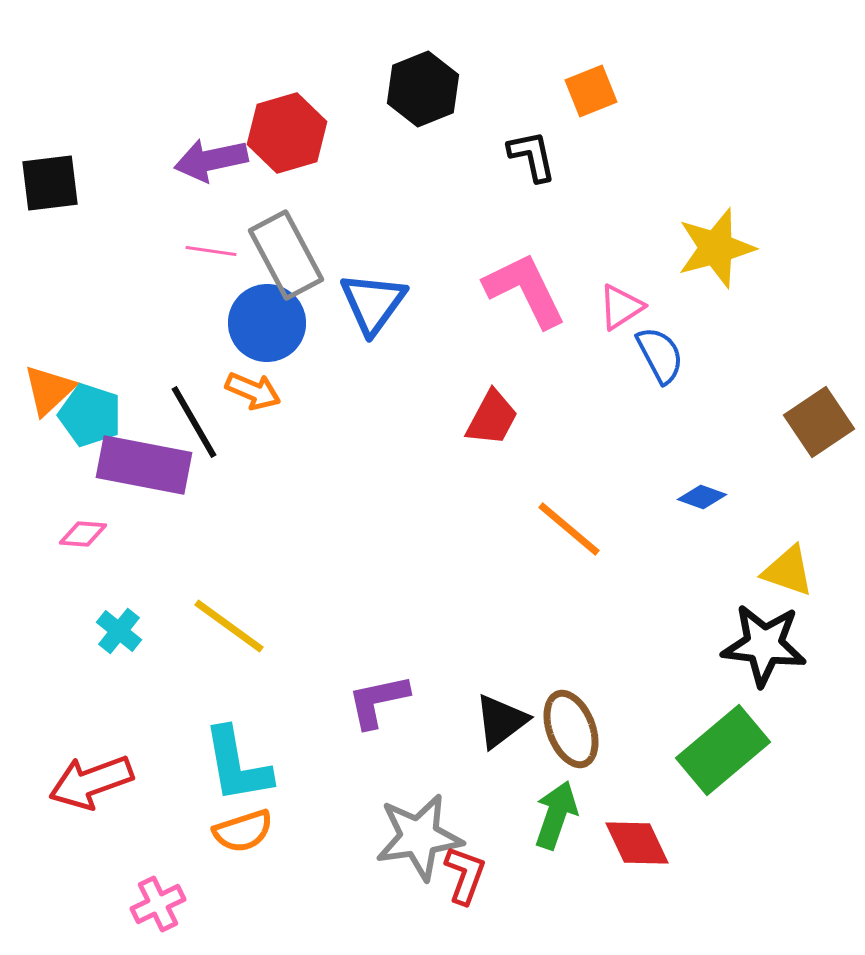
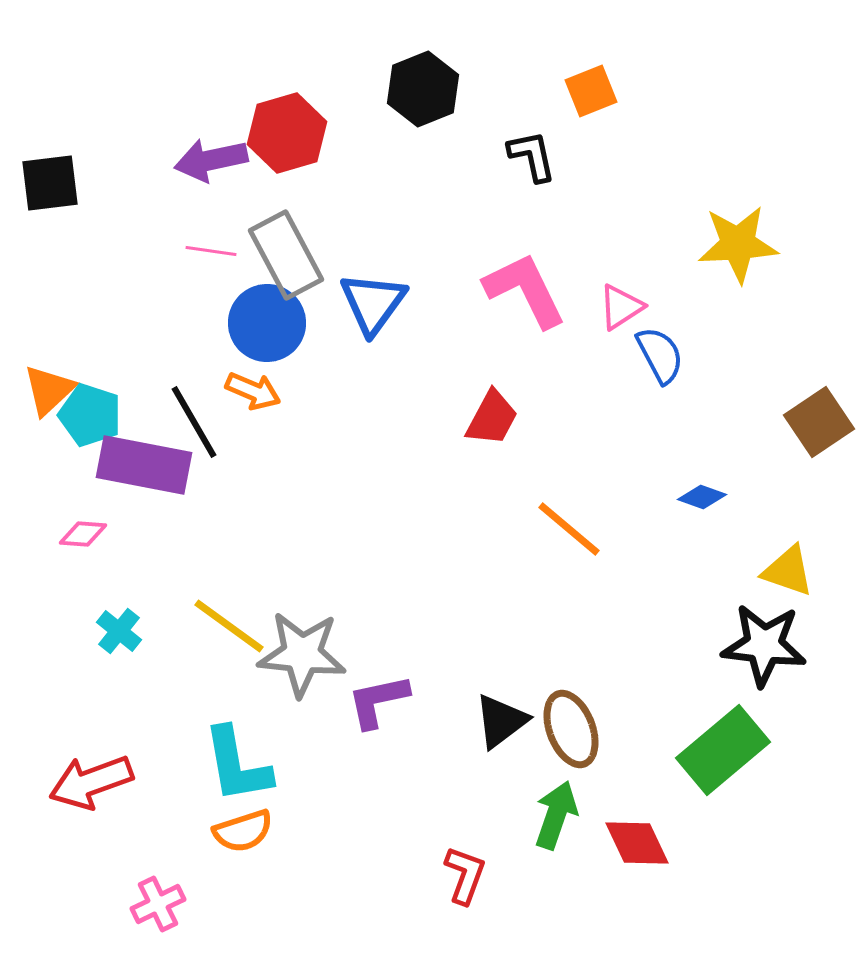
yellow star: moved 22 px right, 4 px up; rotated 12 degrees clockwise
gray star: moved 117 px left, 183 px up; rotated 14 degrees clockwise
